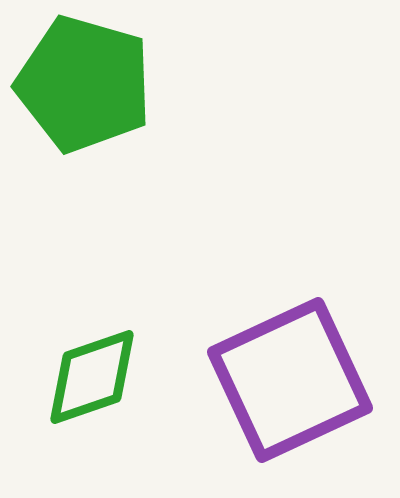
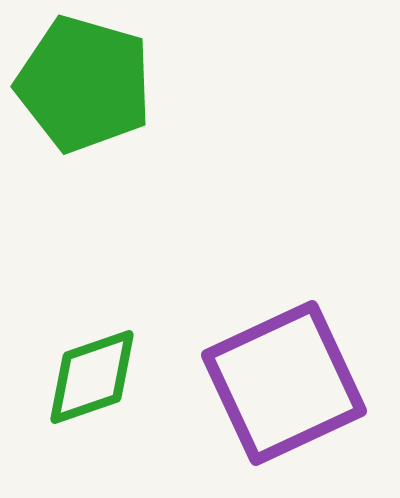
purple square: moved 6 px left, 3 px down
